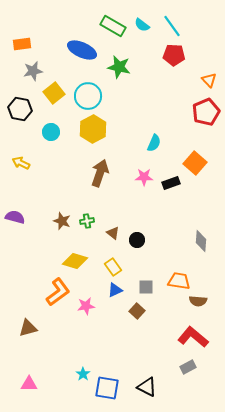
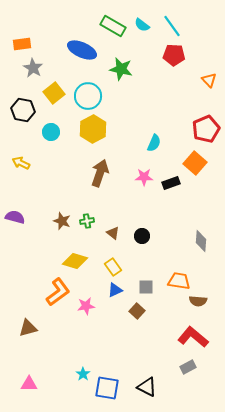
green star at (119, 67): moved 2 px right, 2 px down
gray star at (33, 71): moved 3 px up; rotated 30 degrees counterclockwise
black hexagon at (20, 109): moved 3 px right, 1 px down
red pentagon at (206, 112): moved 17 px down
black circle at (137, 240): moved 5 px right, 4 px up
